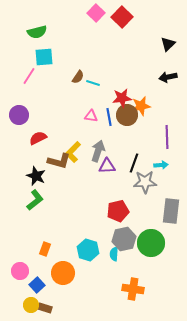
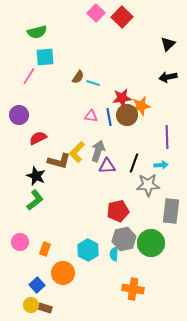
cyan square: moved 1 px right
yellow L-shape: moved 4 px right
gray star: moved 3 px right, 3 px down
cyan hexagon: rotated 10 degrees clockwise
pink circle: moved 29 px up
